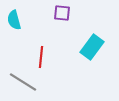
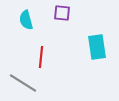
cyan semicircle: moved 12 px right
cyan rectangle: moved 5 px right; rotated 45 degrees counterclockwise
gray line: moved 1 px down
